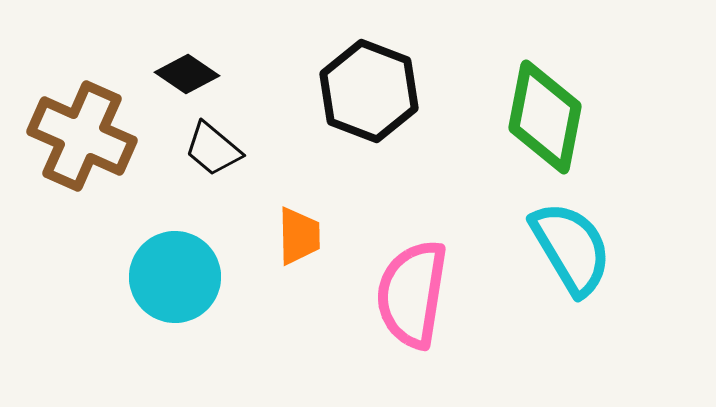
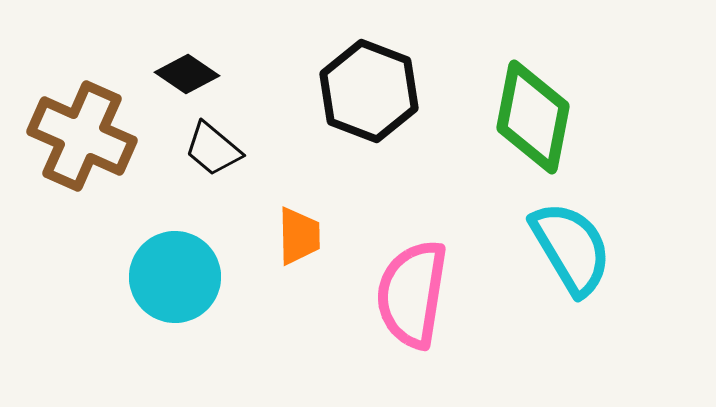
green diamond: moved 12 px left
